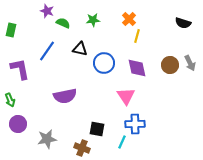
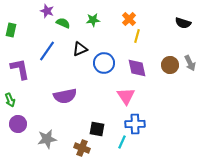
black triangle: rotated 35 degrees counterclockwise
